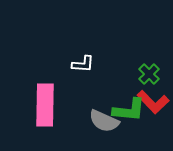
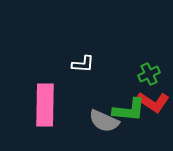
green cross: rotated 20 degrees clockwise
red L-shape: rotated 12 degrees counterclockwise
